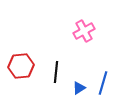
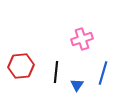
pink cross: moved 2 px left, 8 px down; rotated 10 degrees clockwise
blue line: moved 10 px up
blue triangle: moved 2 px left, 3 px up; rotated 24 degrees counterclockwise
